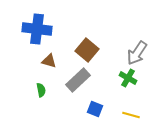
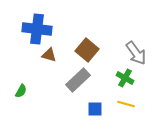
gray arrow: moved 1 px left; rotated 70 degrees counterclockwise
brown triangle: moved 6 px up
green cross: moved 3 px left
green semicircle: moved 20 px left, 1 px down; rotated 40 degrees clockwise
blue square: rotated 21 degrees counterclockwise
yellow line: moved 5 px left, 11 px up
